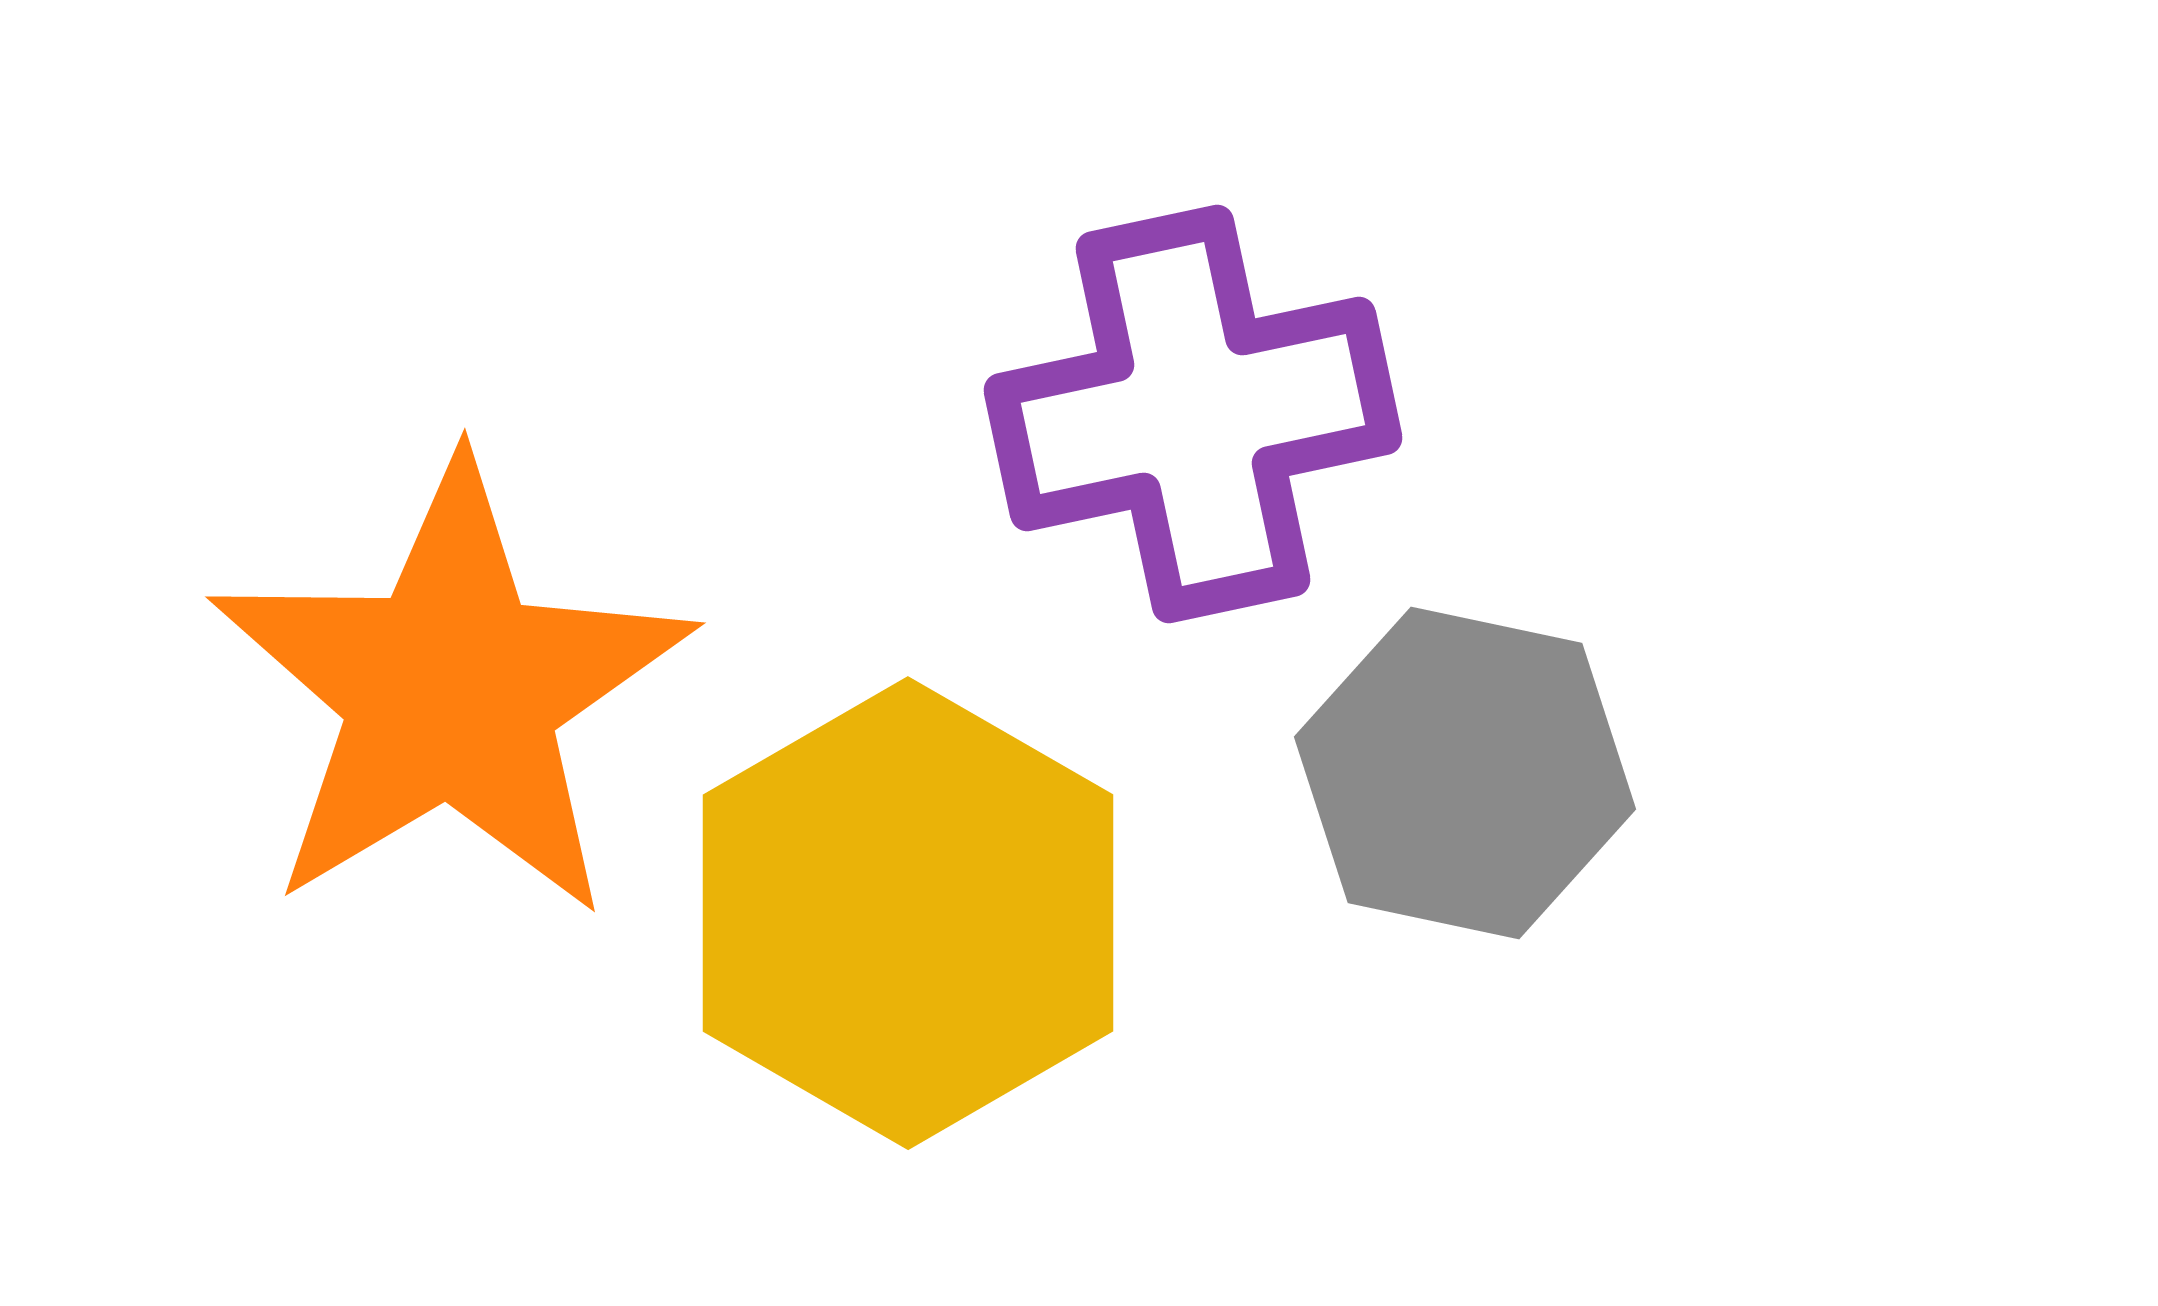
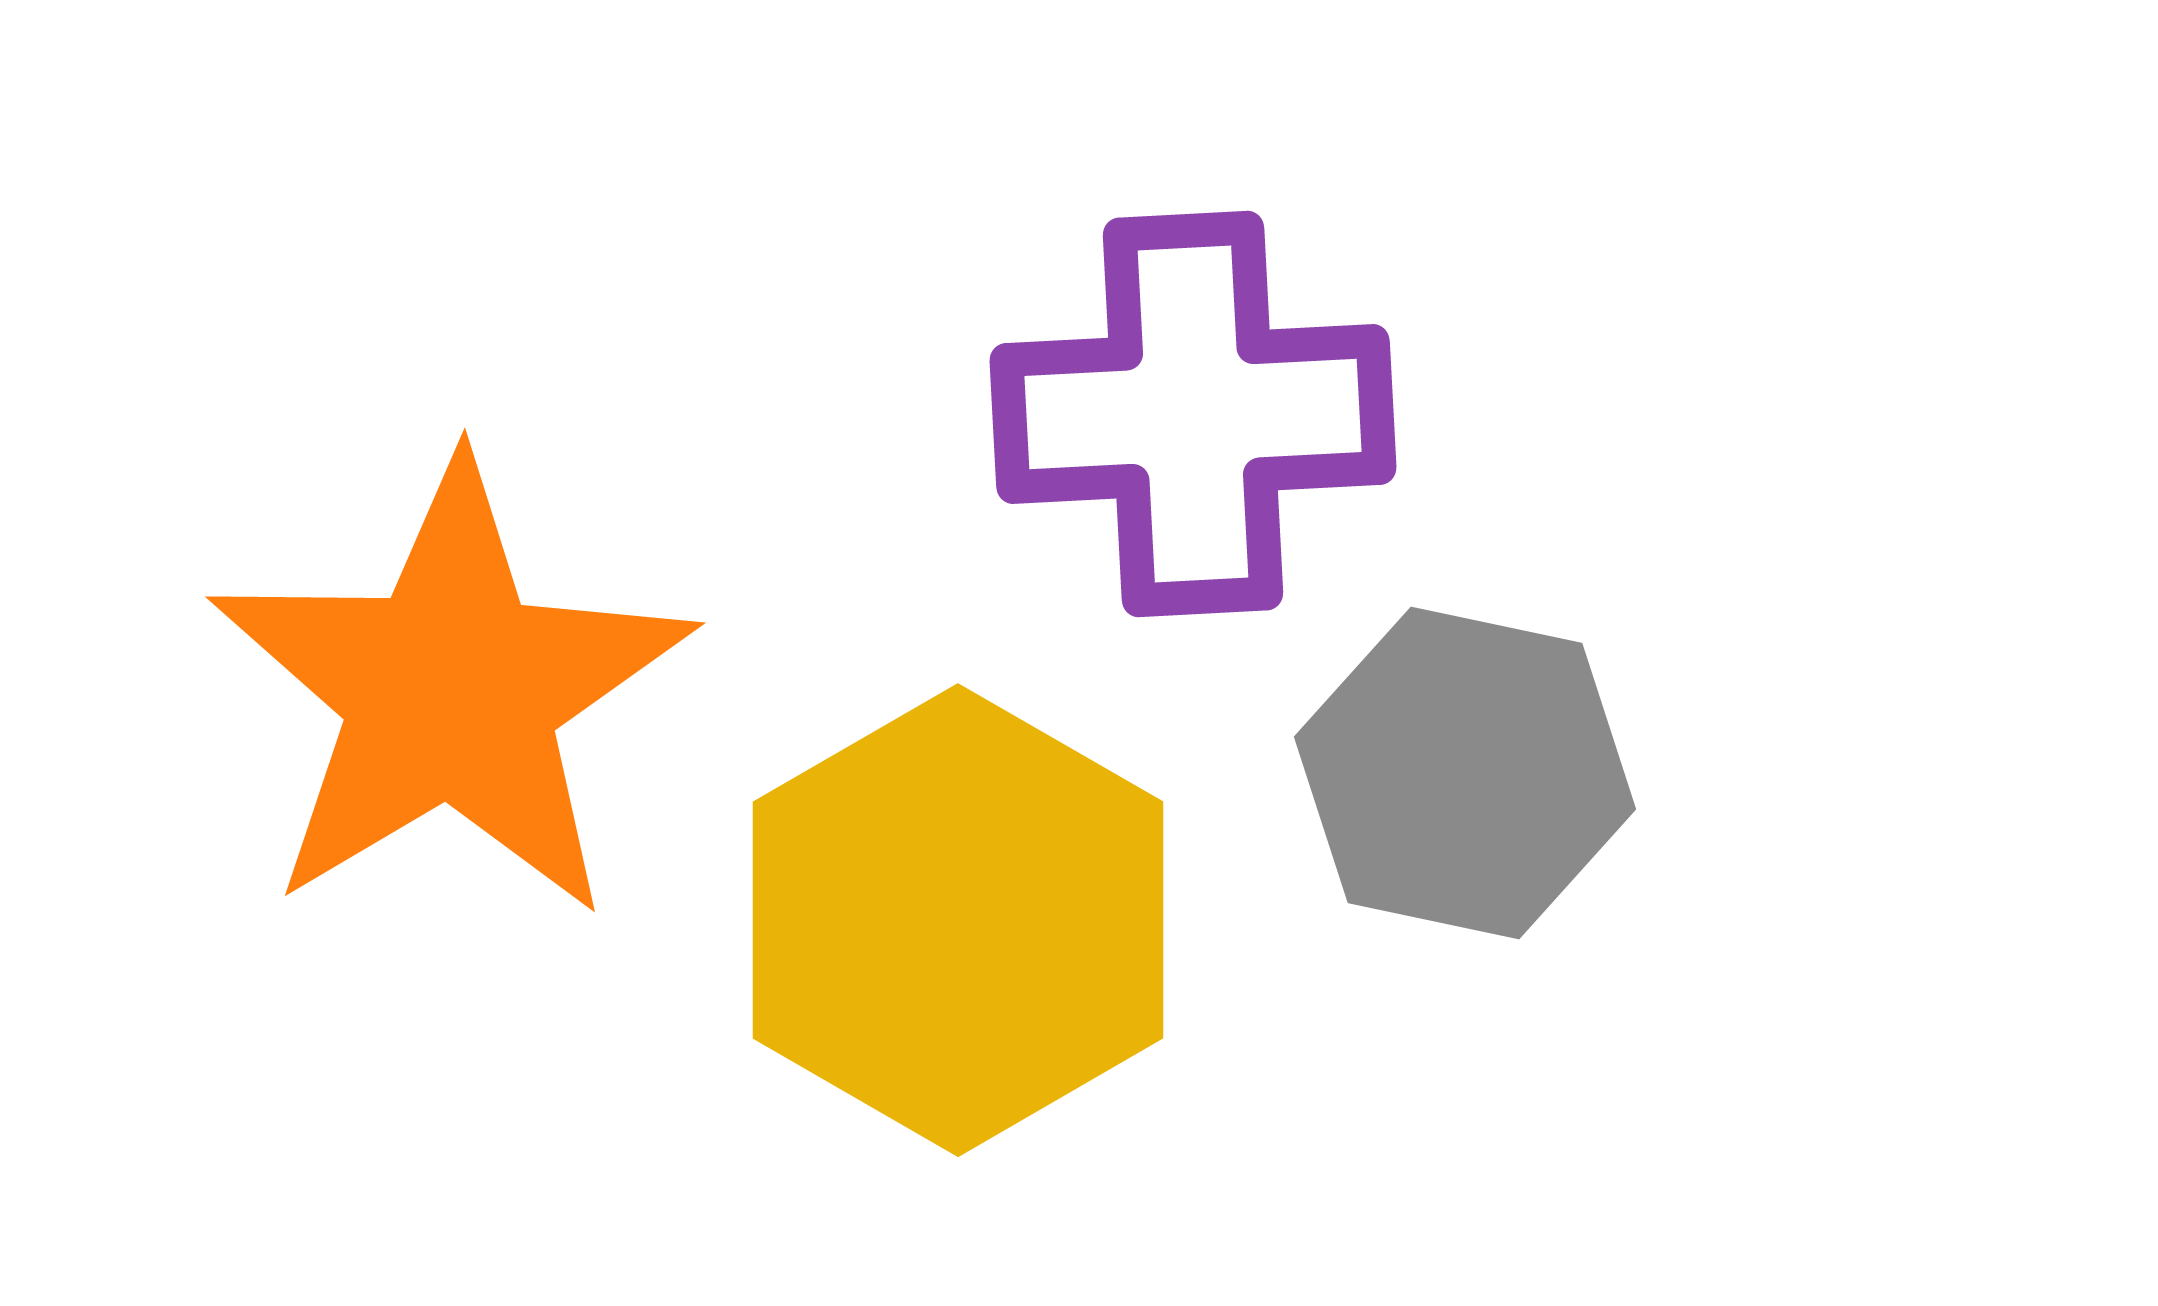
purple cross: rotated 9 degrees clockwise
yellow hexagon: moved 50 px right, 7 px down
